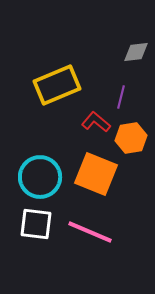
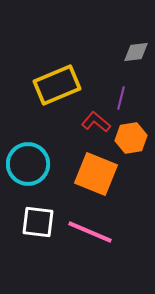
purple line: moved 1 px down
cyan circle: moved 12 px left, 13 px up
white square: moved 2 px right, 2 px up
